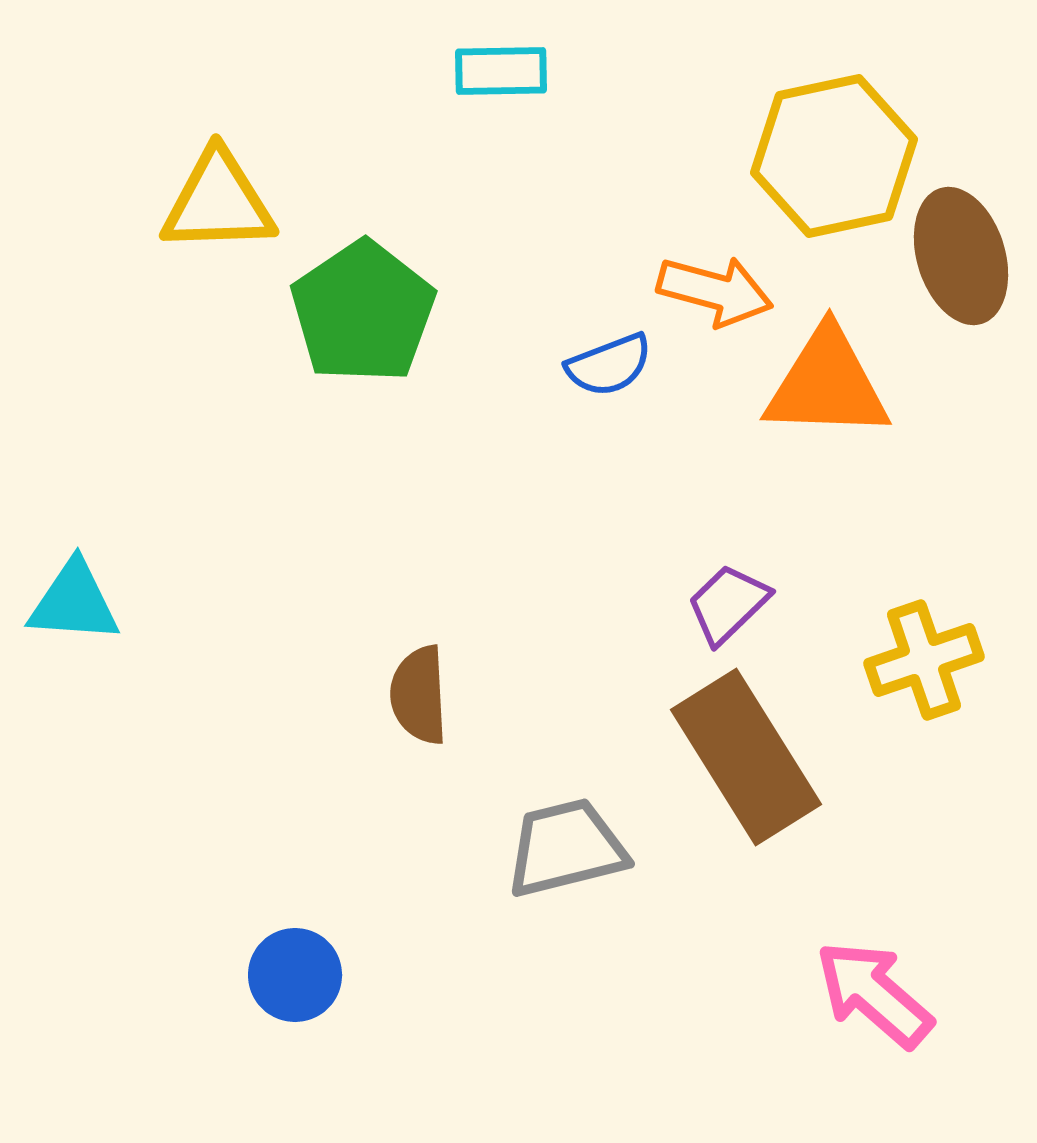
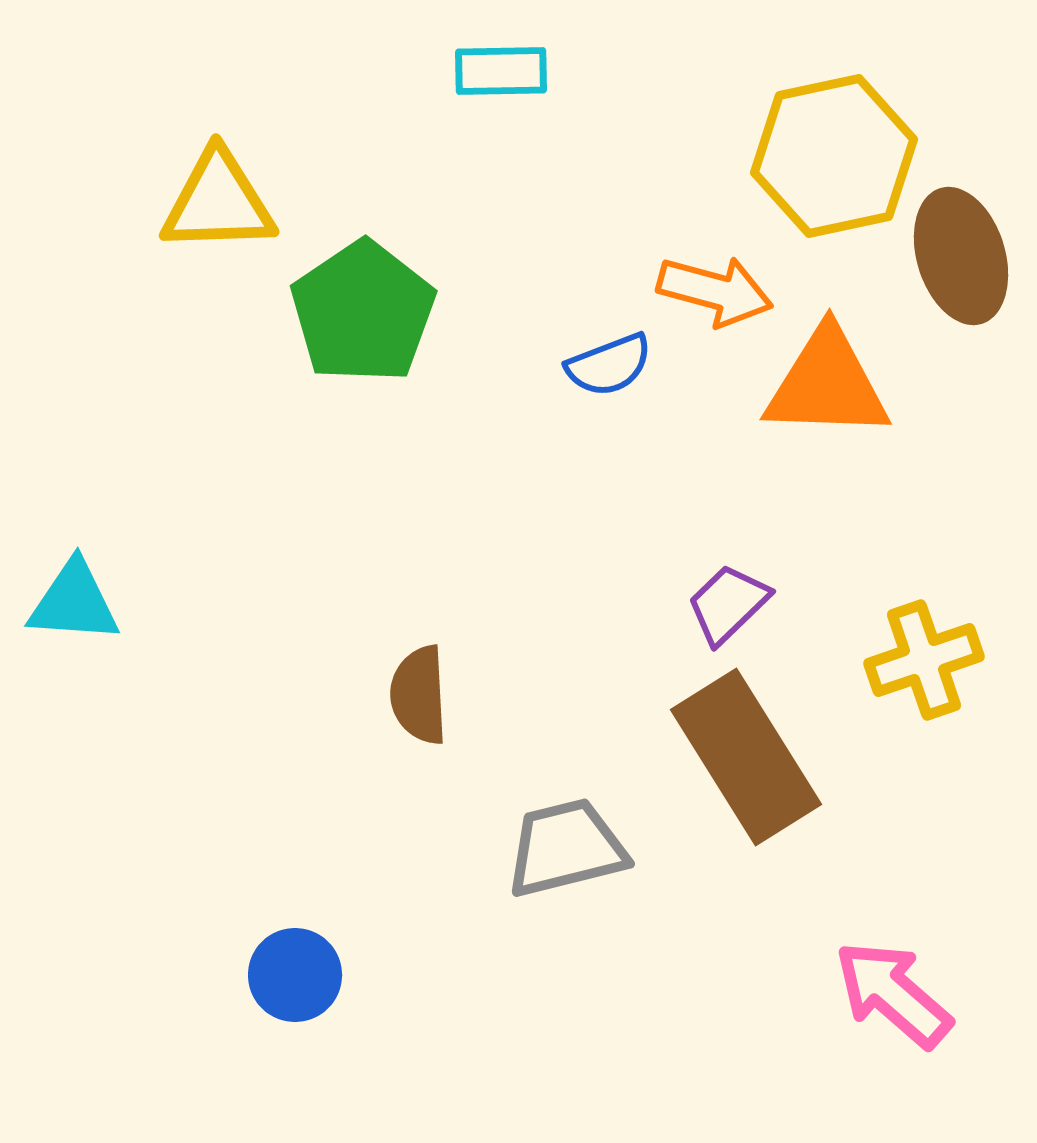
pink arrow: moved 19 px right
